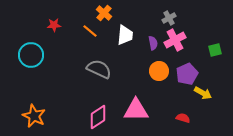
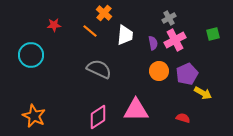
green square: moved 2 px left, 16 px up
